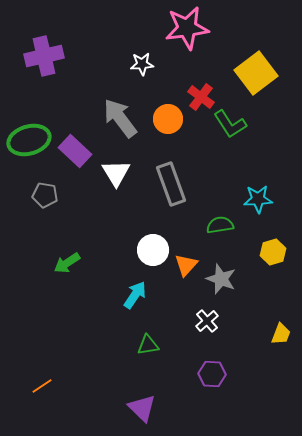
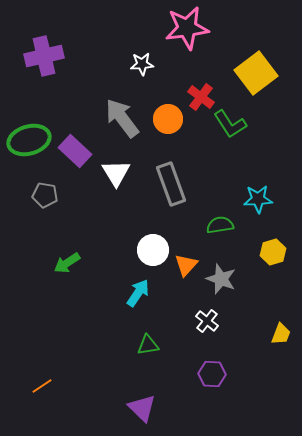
gray arrow: moved 2 px right
cyan arrow: moved 3 px right, 2 px up
white cross: rotated 10 degrees counterclockwise
